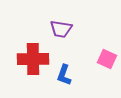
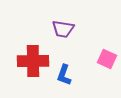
purple trapezoid: moved 2 px right
red cross: moved 2 px down
